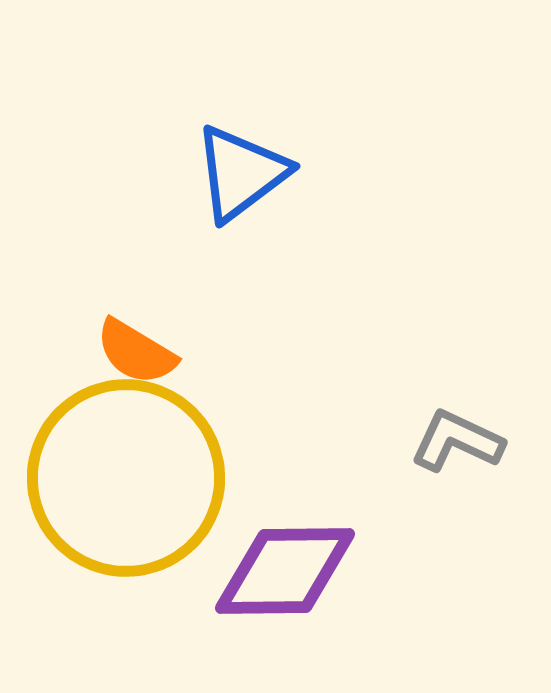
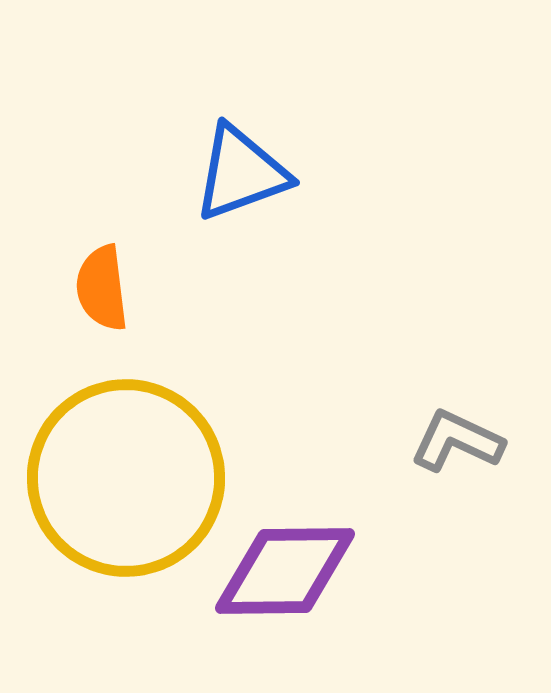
blue triangle: rotated 17 degrees clockwise
orange semicircle: moved 34 px left, 64 px up; rotated 52 degrees clockwise
